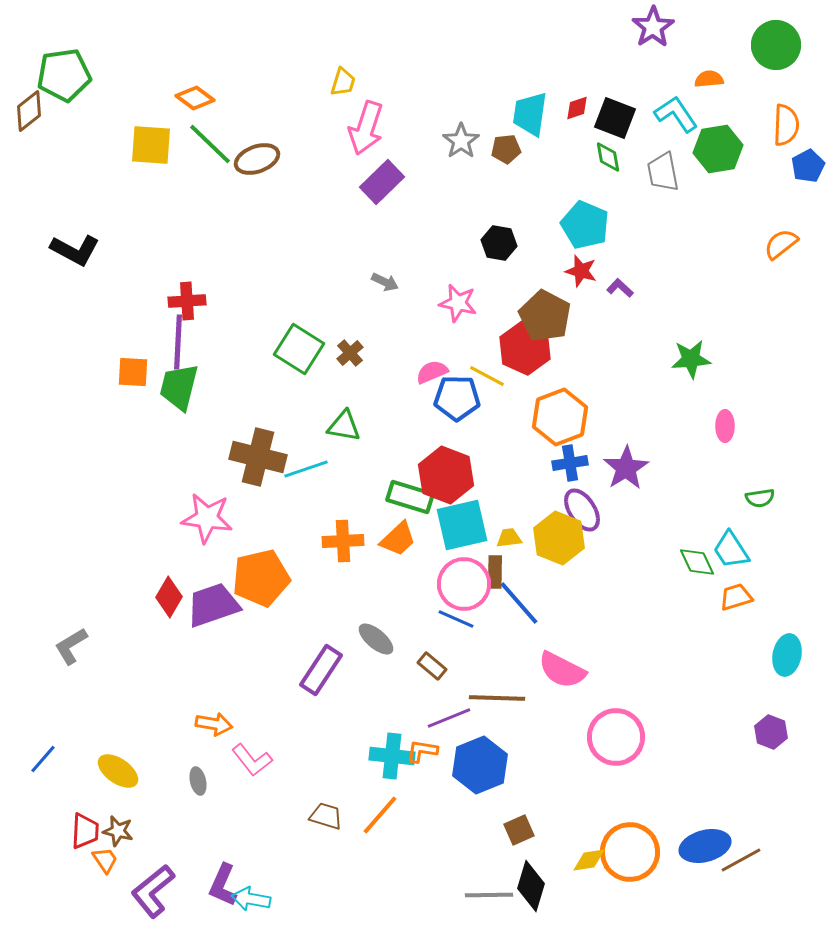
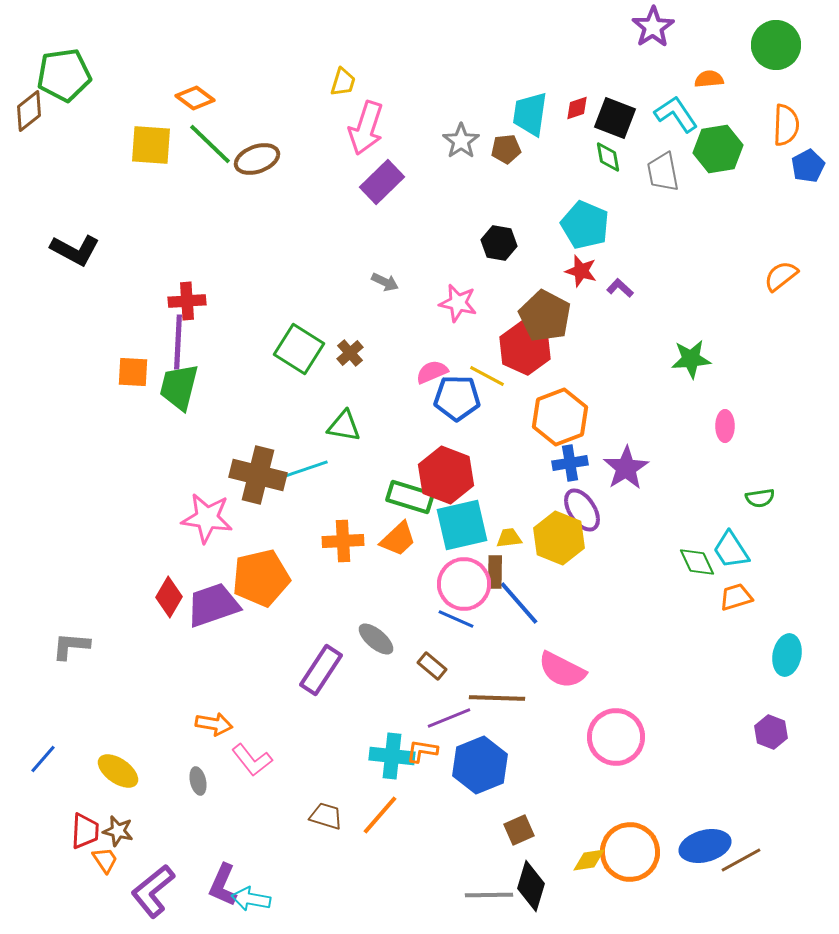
orange semicircle at (781, 244): moved 32 px down
brown cross at (258, 457): moved 18 px down
gray L-shape at (71, 646): rotated 36 degrees clockwise
